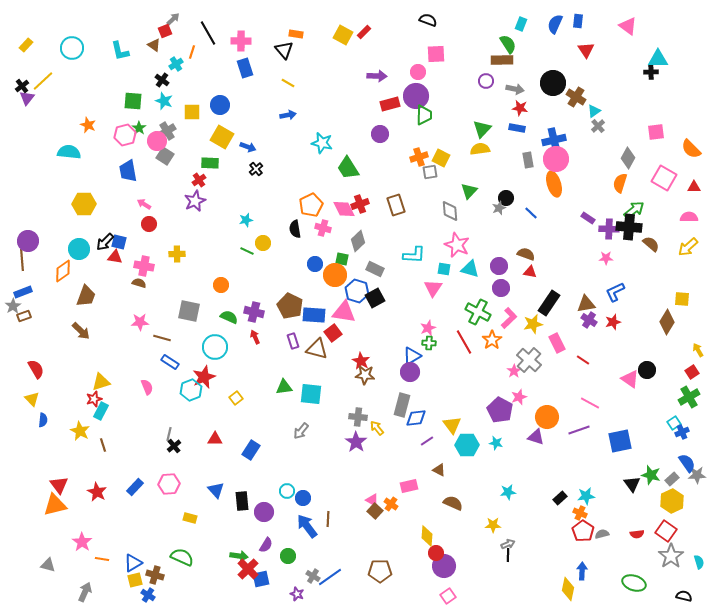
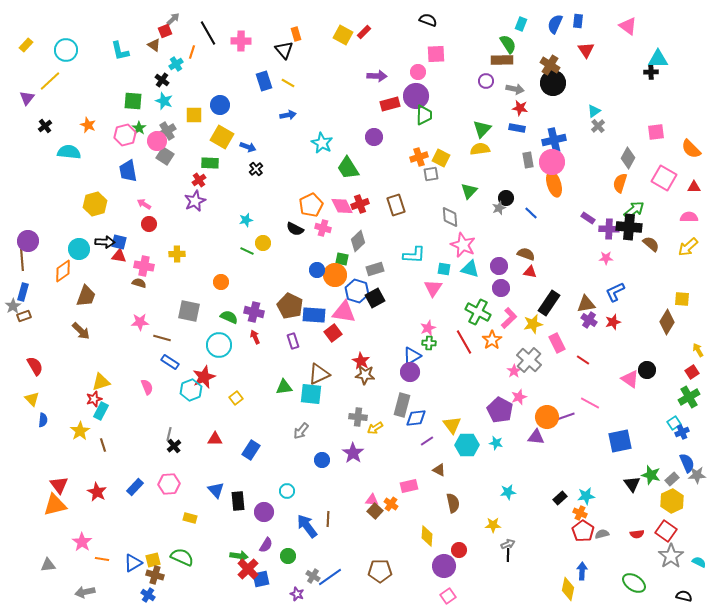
orange rectangle at (296, 34): rotated 64 degrees clockwise
cyan circle at (72, 48): moved 6 px left, 2 px down
blue rectangle at (245, 68): moved 19 px right, 13 px down
yellow line at (43, 81): moved 7 px right
black cross at (22, 86): moved 23 px right, 40 px down
brown cross at (576, 97): moved 26 px left, 32 px up
yellow square at (192, 112): moved 2 px right, 3 px down
purple circle at (380, 134): moved 6 px left, 3 px down
cyan star at (322, 143): rotated 15 degrees clockwise
pink circle at (556, 159): moved 4 px left, 3 px down
gray square at (430, 172): moved 1 px right, 2 px down
yellow hexagon at (84, 204): moved 11 px right; rotated 15 degrees counterclockwise
pink diamond at (344, 209): moved 2 px left, 3 px up
gray diamond at (450, 211): moved 6 px down
black semicircle at (295, 229): rotated 54 degrees counterclockwise
black arrow at (105, 242): rotated 132 degrees counterclockwise
pink star at (457, 245): moved 6 px right
red triangle at (115, 257): moved 4 px right, 1 px up
blue circle at (315, 264): moved 2 px right, 6 px down
gray rectangle at (375, 269): rotated 42 degrees counterclockwise
orange circle at (221, 285): moved 3 px up
blue rectangle at (23, 292): rotated 54 degrees counterclockwise
cyan circle at (215, 347): moved 4 px right, 2 px up
brown triangle at (317, 349): moved 2 px right, 25 px down; rotated 40 degrees counterclockwise
red semicircle at (36, 369): moved 1 px left, 3 px up
yellow arrow at (377, 428): moved 2 px left; rotated 84 degrees counterclockwise
purple line at (579, 430): moved 15 px left, 13 px up
yellow star at (80, 431): rotated 12 degrees clockwise
purple triangle at (536, 437): rotated 12 degrees counterclockwise
purple star at (356, 442): moved 3 px left, 11 px down
blue semicircle at (687, 463): rotated 12 degrees clockwise
blue circle at (303, 498): moved 19 px right, 38 px up
pink triangle at (372, 500): rotated 24 degrees counterclockwise
black rectangle at (242, 501): moved 4 px left
brown semicircle at (453, 503): rotated 54 degrees clockwise
red circle at (436, 553): moved 23 px right, 3 px up
cyan semicircle at (699, 562): rotated 48 degrees counterclockwise
gray triangle at (48, 565): rotated 21 degrees counterclockwise
yellow square at (135, 580): moved 18 px right, 20 px up
green ellipse at (634, 583): rotated 15 degrees clockwise
gray arrow at (85, 592): rotated 126 degrees counterclockwise
